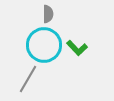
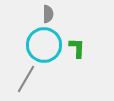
green L-shape: rotated 135 degrees counterclockwise
gray line: moved 2 px left
